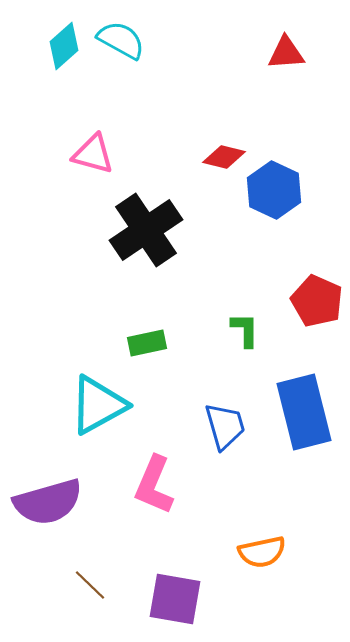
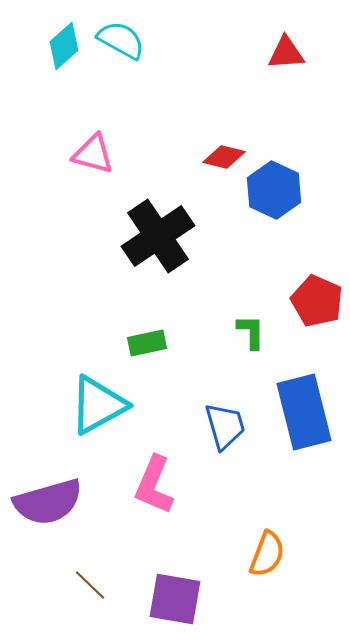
black cross: moved 12 px right, 6 px down
green L-shape: moved 6 px right, 2 px down
orange semicircle: moved 5 px right, 2 px down; rotated 57 degrees counterclockwise
